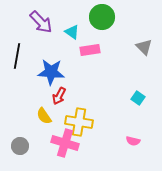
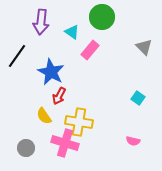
purple arrow: rotated 50 degrees clockwise
pink rectangle: rotated 42 degrees counterclockwise
black line: rotated 25 degrees clockwise
blue star: rotated 24 degrees clockwise
gray circle: moved 6 px right, 2 px down
